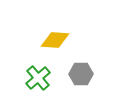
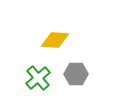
gray hexagon: moved 5 px left
